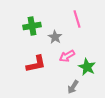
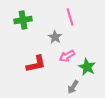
pink line: moved 7 px left, 2 px up
green cross: moved 9 px left, 6 px up
